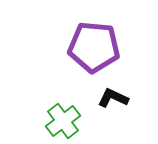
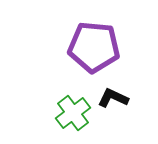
green cross: moved 10 px right, 8 px up
